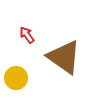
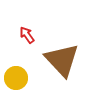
brown triangle: moved 2 px left, 3 px down; rotated 12 degrees clockwise
